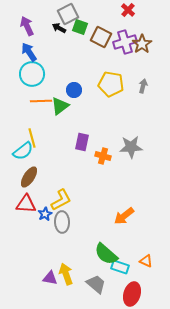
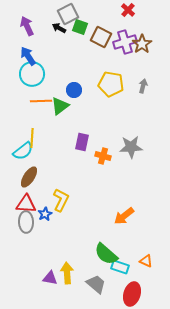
blue arrow: moved 1 px left, 4 px down
yellow line: rotated 18 degrees clockwise
yellow L-shape: rotated 35 degrees counterclockwise
gray ellipse: moved 36 px left
yellow arrow: moved 1 px right, 1 px up; rotated 15 degrees clockwise
